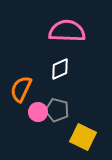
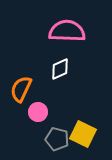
gray pentagon: moved 29 px down
yellow square: moved 3 px up
